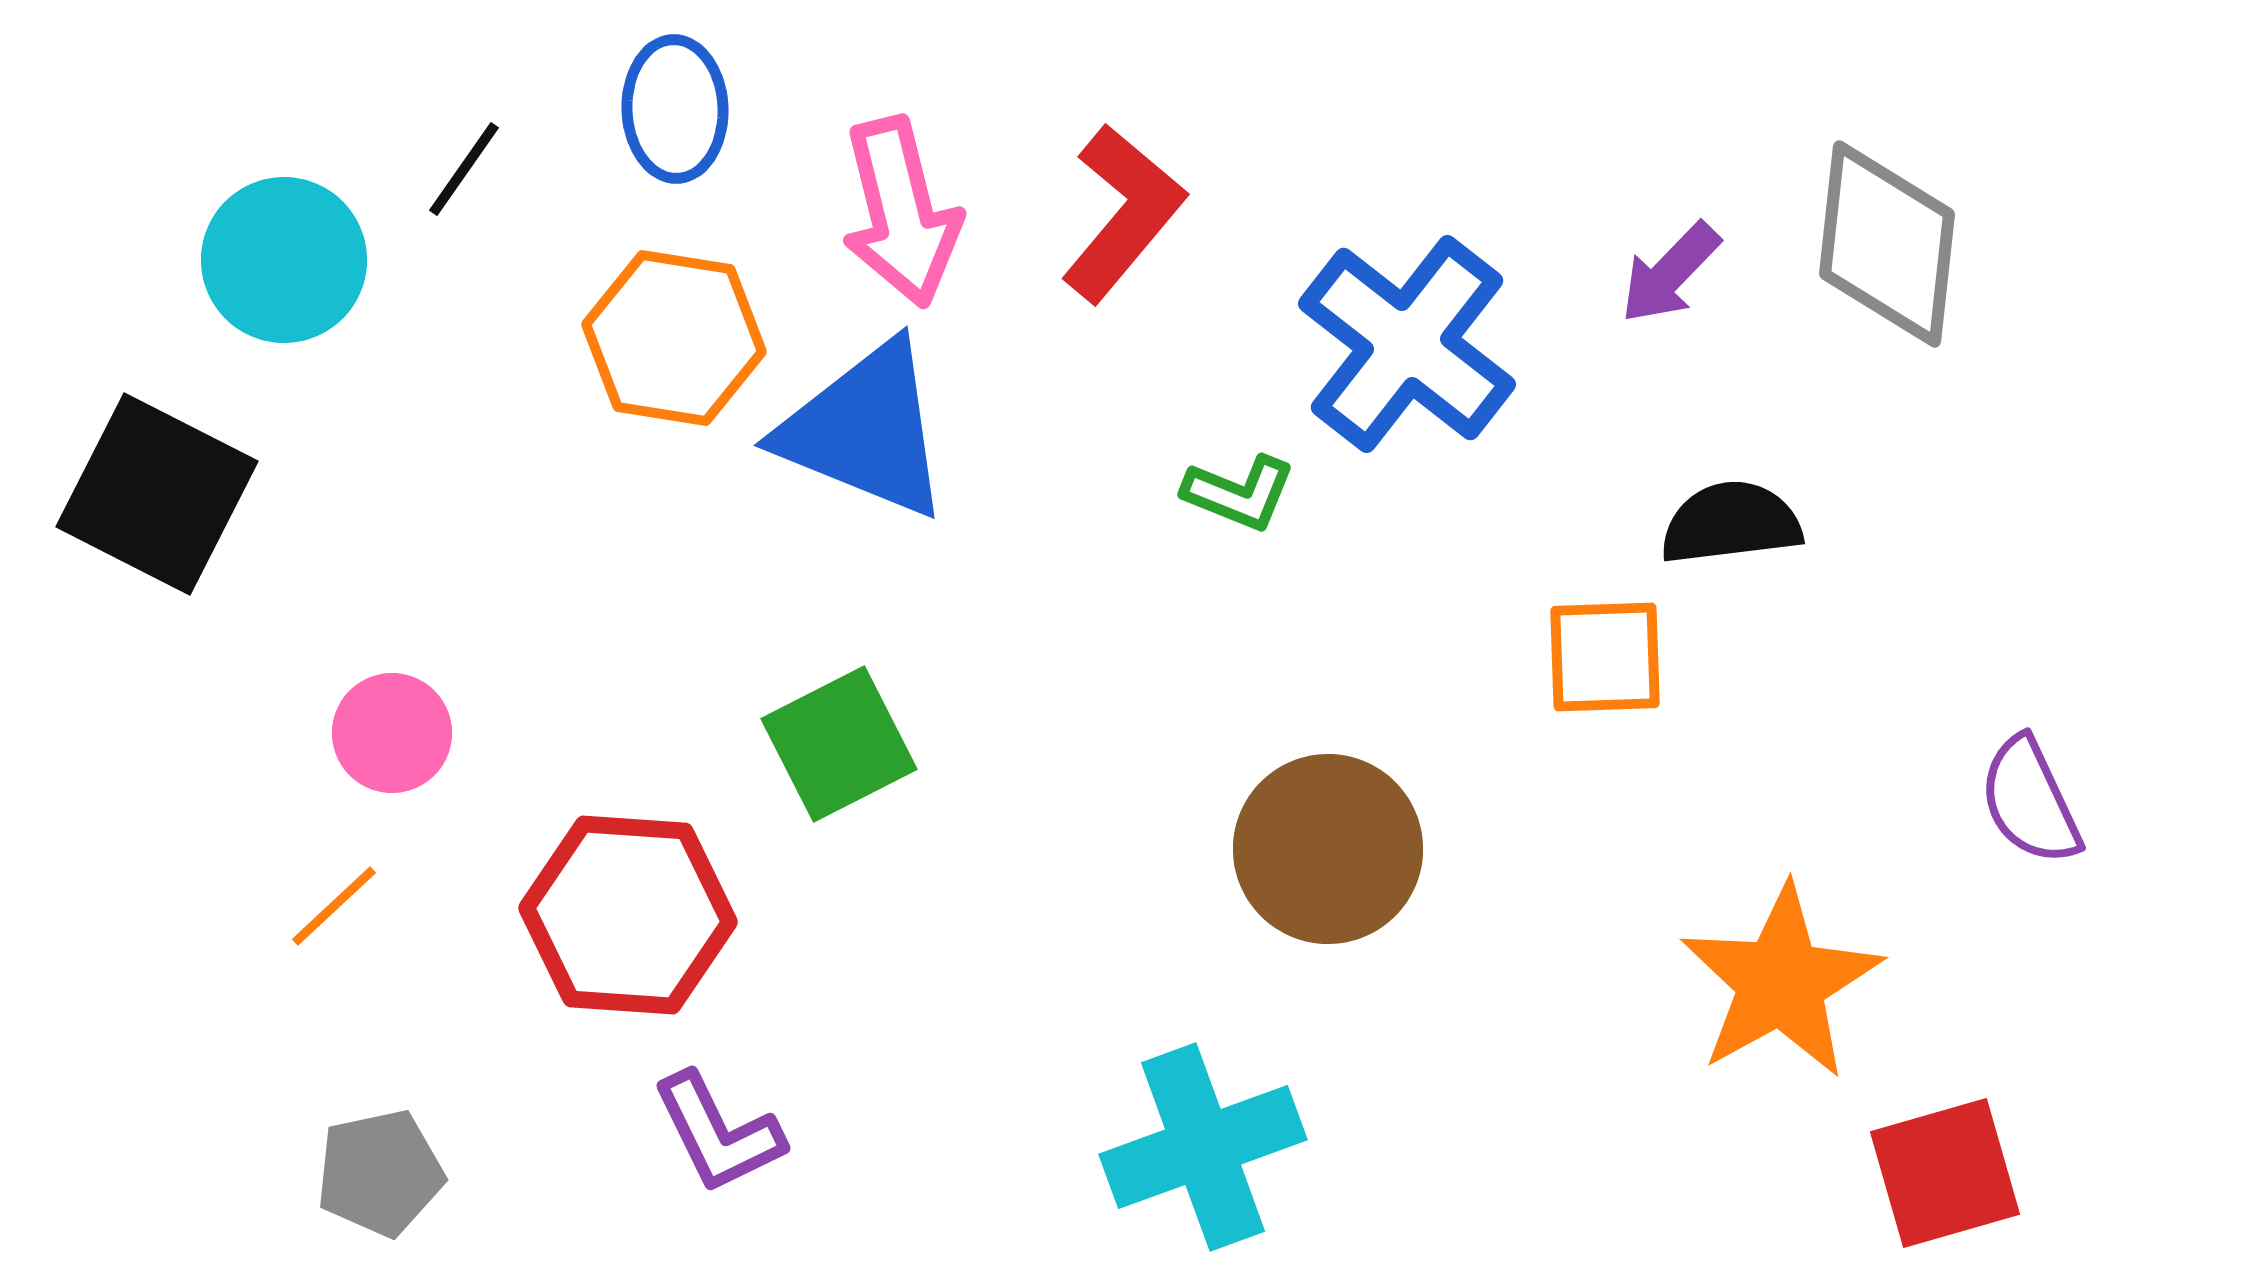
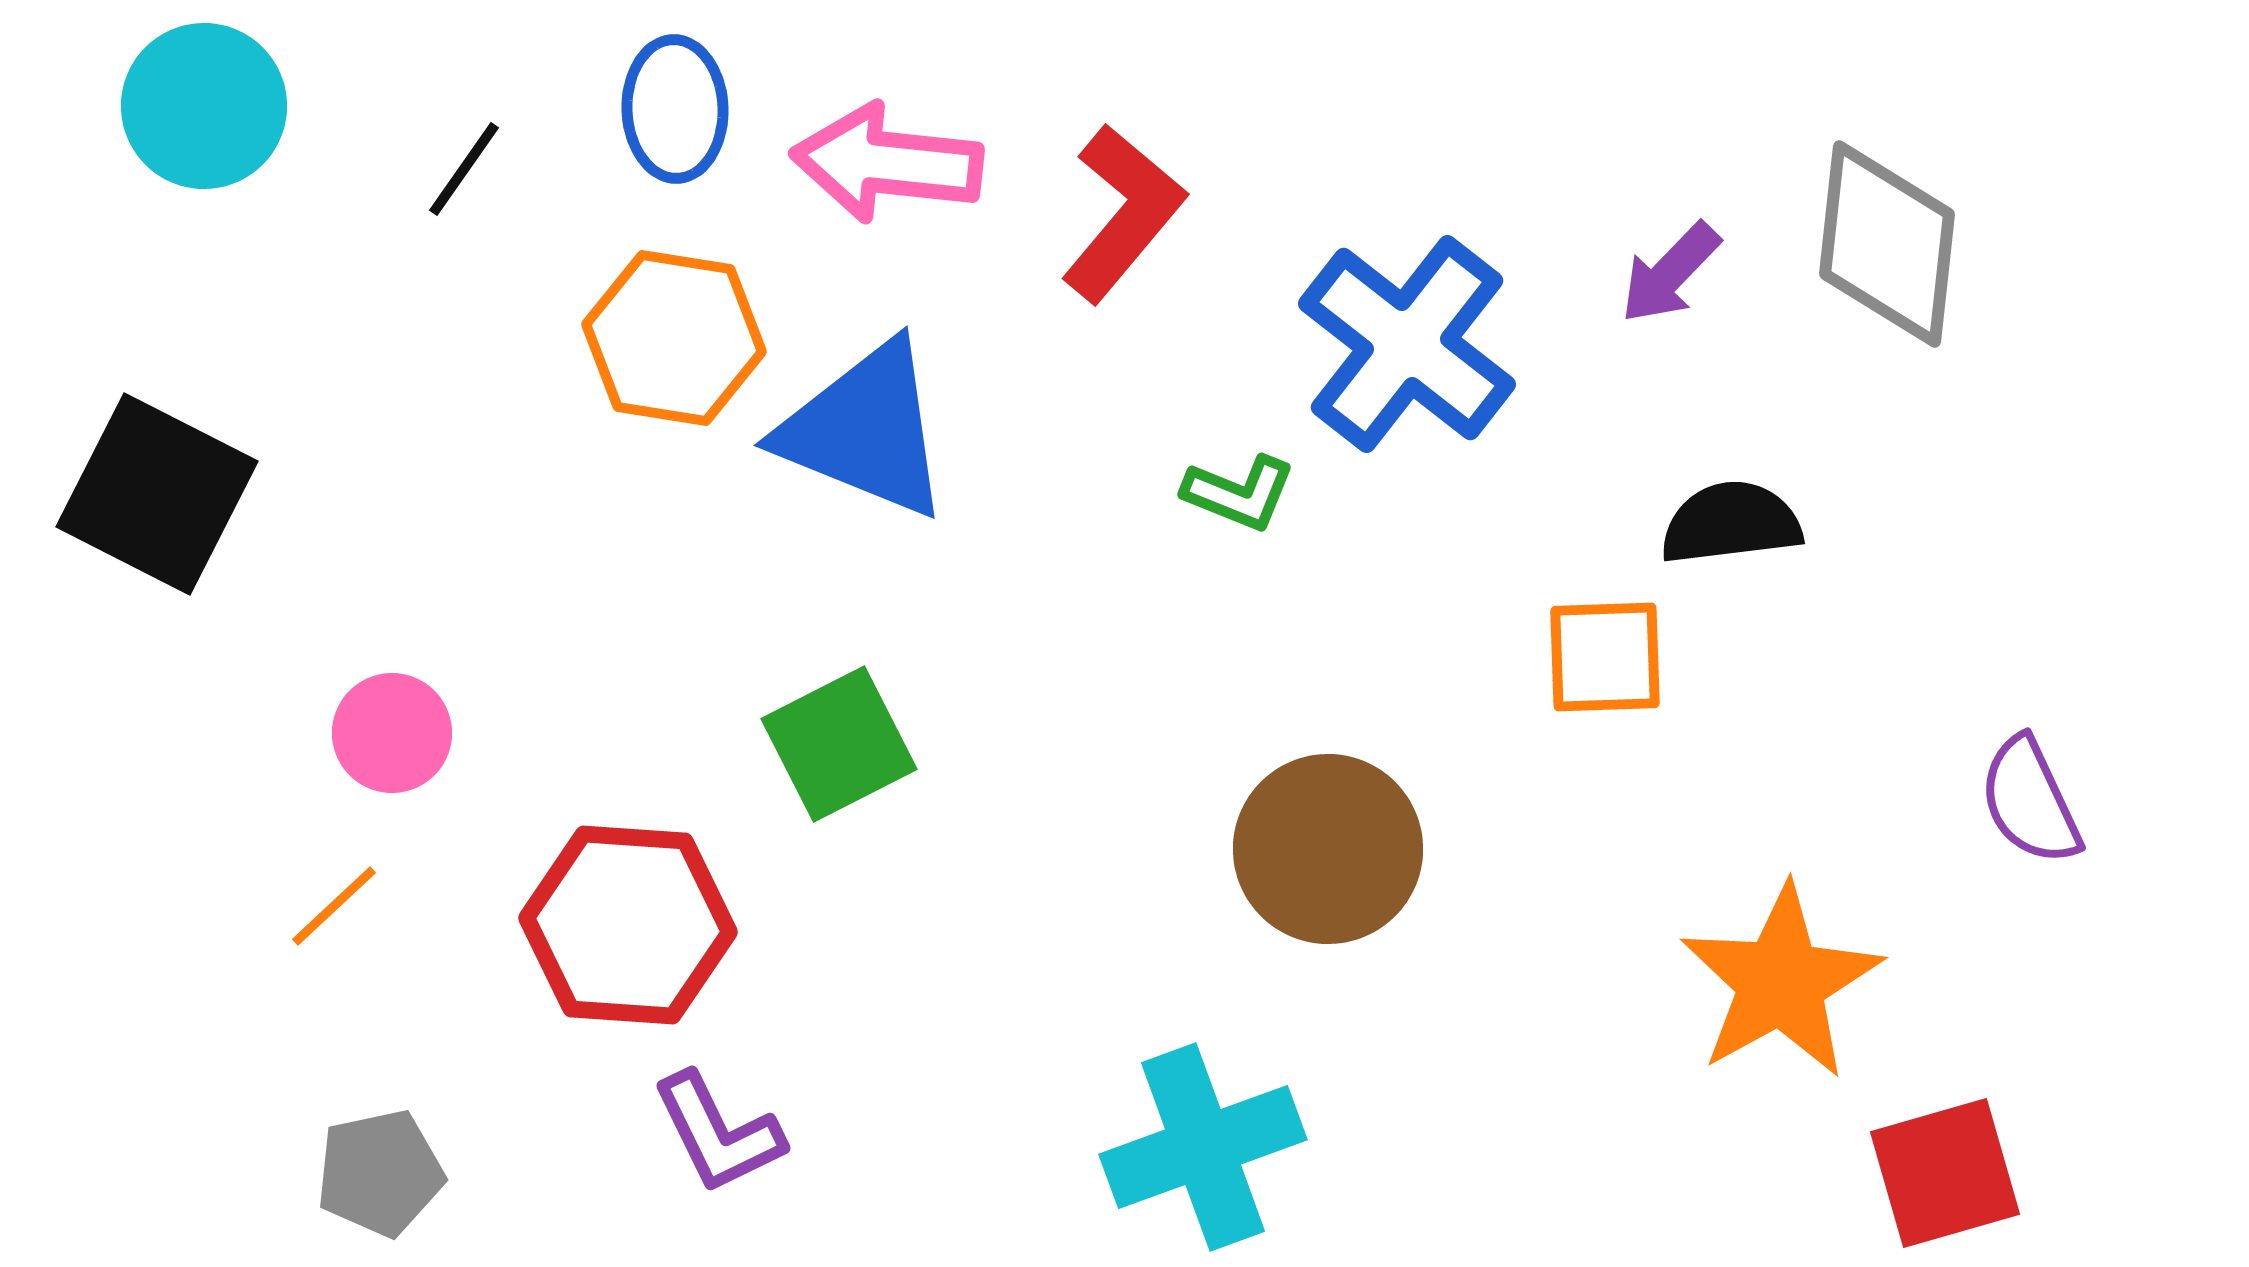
pink arrow: moved 14 px left, 49 px up; rotated 110 degrees clockwise
cyan circle: moved 80 px left, 154 px up
red hexagon: moved 10 px down
